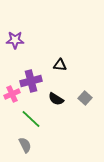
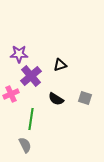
purple star: moved 4 px right, 14 px down
black triangle: rotated 24 degrees counterclockwise
purple cross: moved 5 px up; rotated 25 degrees counterclockwise
pink cross: moved 1 px left
gray square: rotated 24 degrees counterclockwise
green line: rotated 55 degrees clockwise
